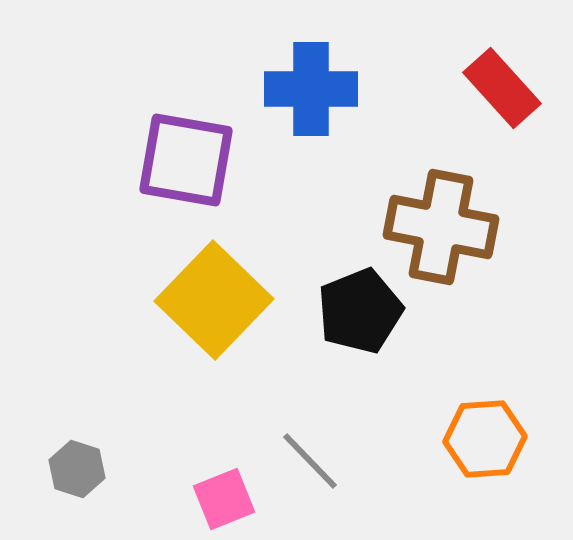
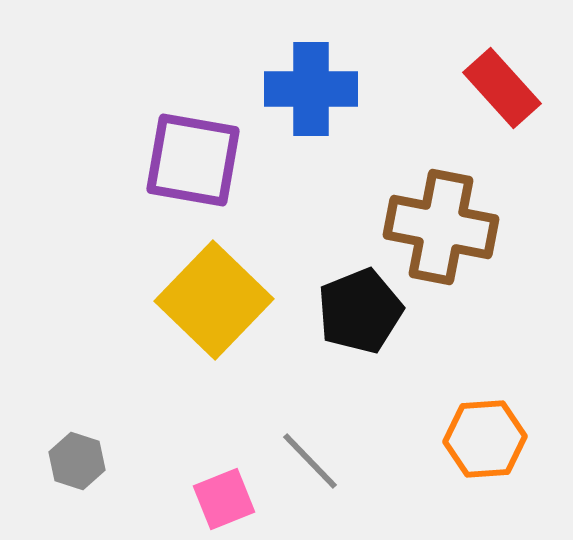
purple square: moved 7 px right
gray hexagon: moved 8 px up
